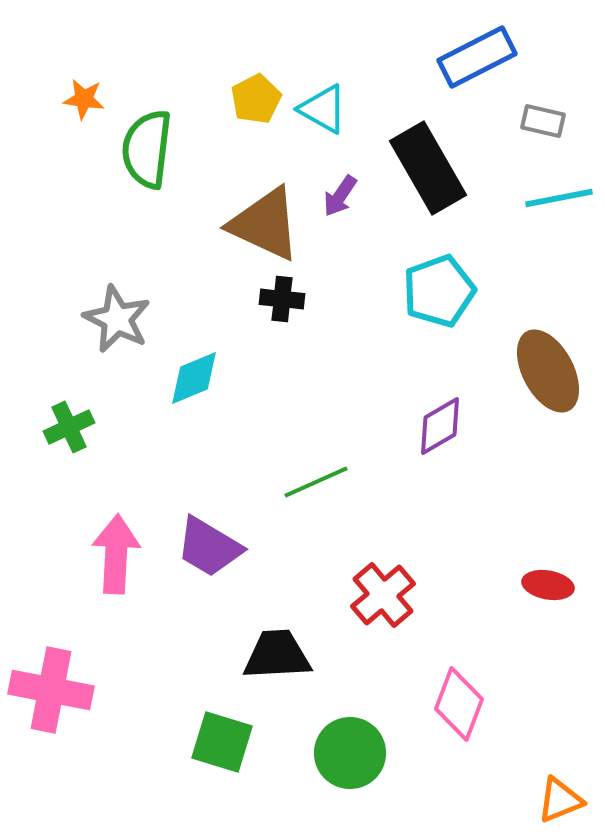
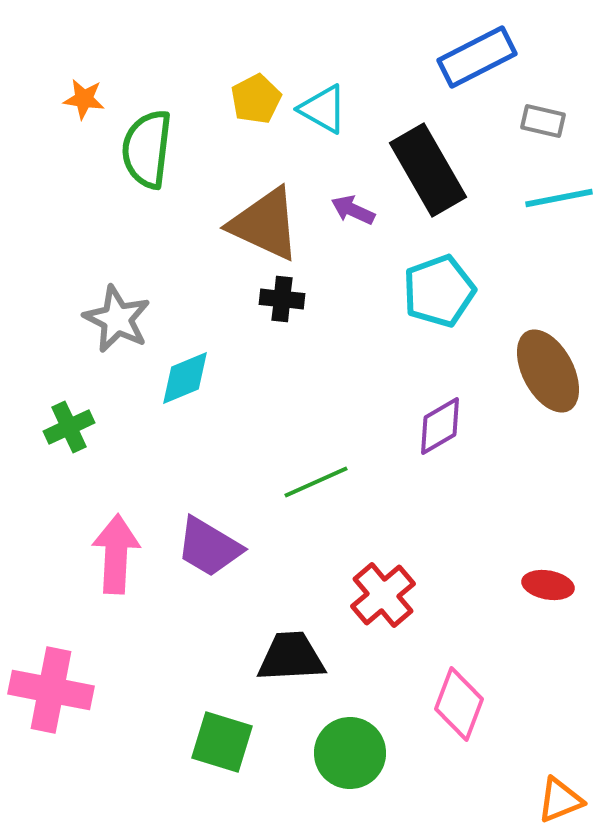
black rectangle: moved 2 px down
purple arrow: moved 13 px right, 14 px down; rotated 81 degrees clockwise
cyan diamond: moved 9 px left
black trapezoid: moved 14 px right, 2 px down
